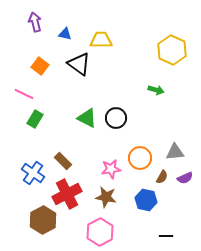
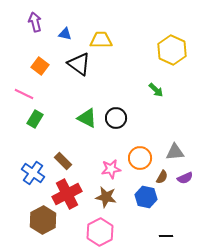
green arrow: rotated 28 degrees clockwise
blue hexagon: moved 3 px up
